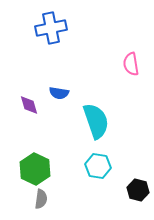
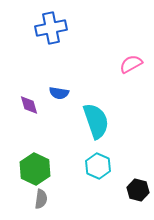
pink semicircle: rotated 70 degrees clockwise
cyan hexagon: rotated 15 degrees clockwise
